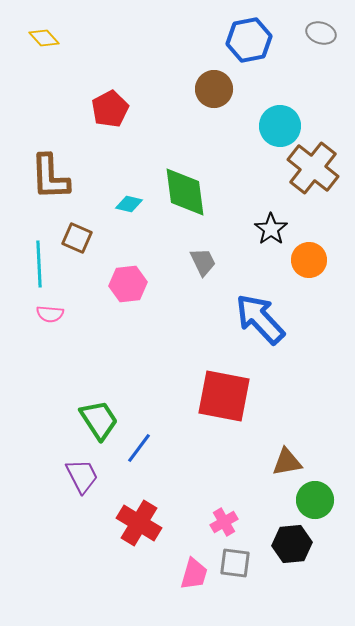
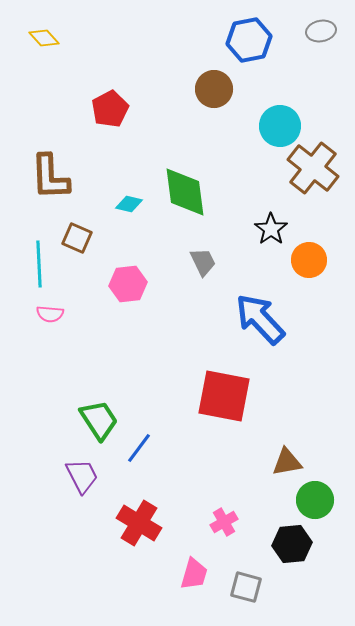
gray ellipse: moved 2 px up; rotated 28 degrees counterclockwise
gray square: moved 11 px right, 24 px down; rotated 8 degrees clockwise
